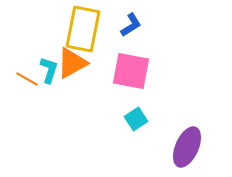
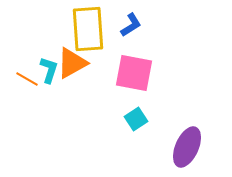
yellow rectangle: moved 5 px right; rotated 15 degrees counterclockwise
pink square: moved 3 px right, 2 px down
